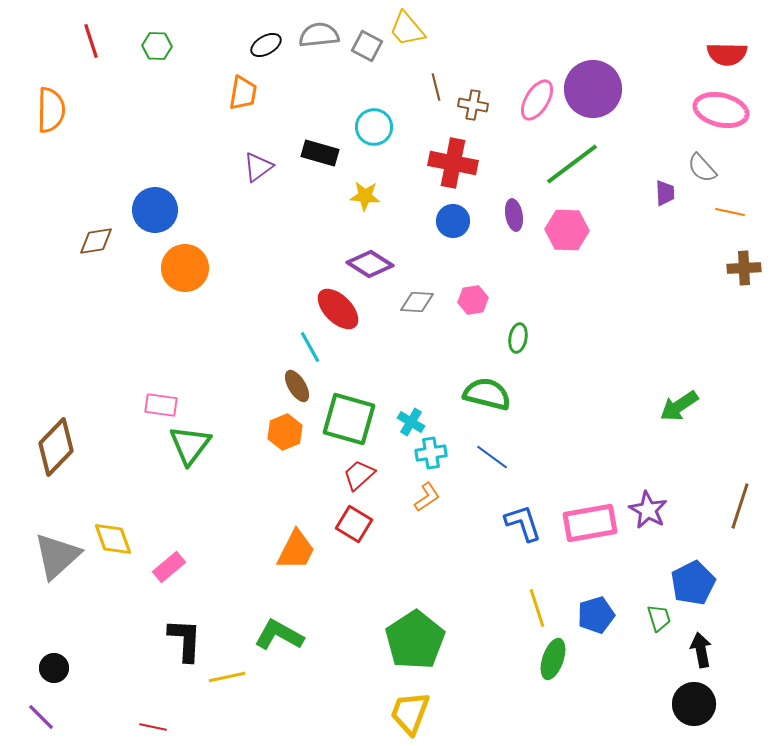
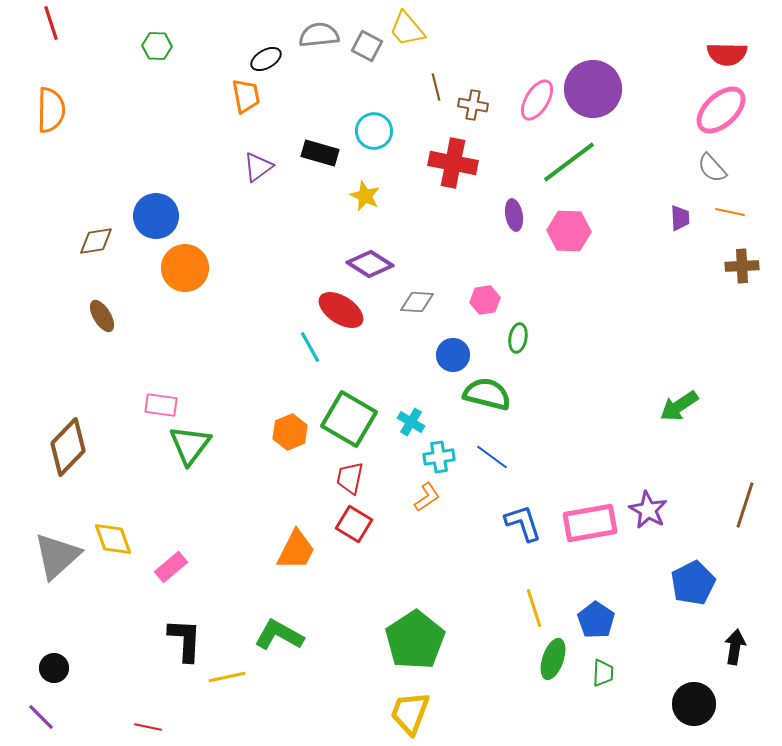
red line at (91, 41): moved 40 px left, 18 px up
black ellipse at (266, 45): moved 14 px down
orange trapezoid at (243, 93): moved 3 px right, 3 px down; rotated 21 degrees counterclockwise
pink ellipse at (721, 110): rotated 56 degrees counterclockwise
cyan circle at (374, 127): moved 4 px down
green line at (572, 164): moved 3 px left, 2 px up
gray semicircle at (702, 168): moved 10 px right
purple trapezoid at (665, 193): moved 15 px right, 25 px down
yellow star at (365, 196): rotated 20 degrees clockwise
blue circle at (155, 210): moved 1 px right, 6 px down
blue circle at (453, 221): moved 134 px down
pink hexagon at (567, 230): moved 2 px right, 1 px down
brown cross at (744, 268): moved 2 px left, 2 px up
pink hexagon at (473, 300): moved 12 px right
red ellipse at (338, 309): moved 3 px right, 1 px down; rotated 12 degrees counterclockwise
brown ellipse at (297, 386): moved 195 px left, 70 px up
green square at (349, 419): rotated 14 degrees clockwise
orange hexagon at (285, 432): moved 5 px right
brown diamond at (56, 447): moved 12 px right
cyan cross at (431, 453): moved 8 px right, 4 px down
red trapezoid at (359, 475): moved 9 px left, 3 px down; rotated 36 degrees counterclockwise
brown line at (740, 506): moved 5 px right, 1 px up
pink rectangle at (169, 567): moved 2 px right
yellow line at (537, 608): moved 3 px left
blue pentagon at (596, 615): moved 5 px down; rotated 21 degrees counterclockwise
green trapezoid at (659, 618): moved 56 px left, 55 px down; rotated 20 degrees clockwise
black arrow at (701, 650): moved 34 px right, 3 px up; rotated 20 degrees clockwise
red line at (153, 727): moved 5 px left
